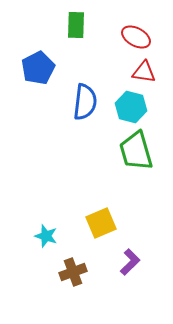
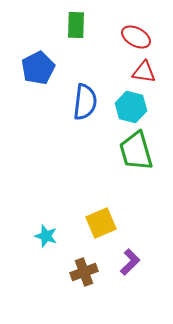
brown cross: moved 11 px right
